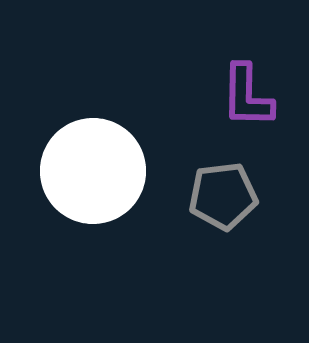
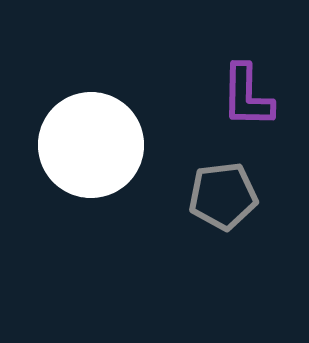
white circle: moved 2 px left, 26 px up
